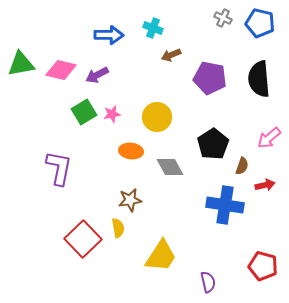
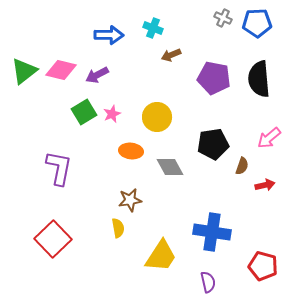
blue pentagon: moved 3 px left; rotated 16 degrees counterclockwise
green triangle: moved 3 px right, 7 px down; rotated 28 degrees counterclockwise
purple pentagon: moved 4 px right
pink star: rotated 12 degrees counterclockwise
black pentagon: rotated 24 degrees clockwise
blue cross: moved 13 px left, 27 px down
red square: moved 30 px left
